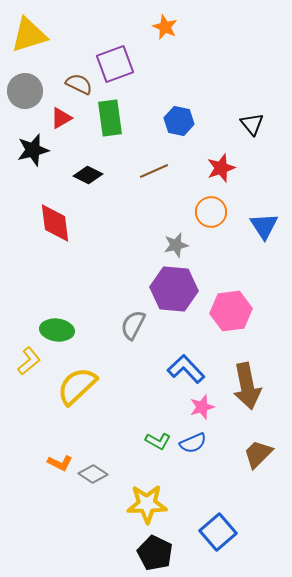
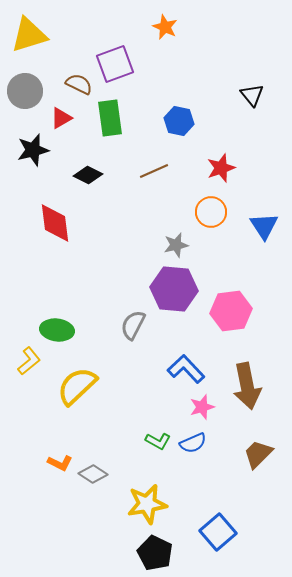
black triangle: moved 29 px up
yellow star: rotated 9 degrees counterclockwise
